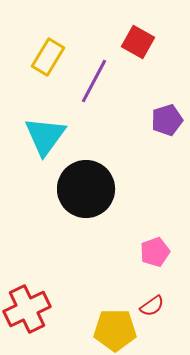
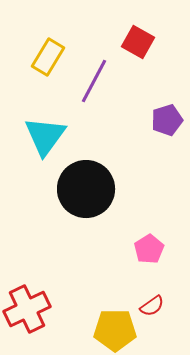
pink pentagon: moved 6 px left, 3 px up; rotated 12 degrees counterclockwise
